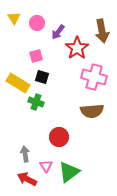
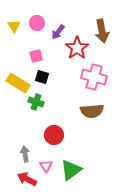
yellow triangle: moved 8 px down
red circle: moved 5 px left, 2 px up
green triangle: moved 2 px right, 2 px up
